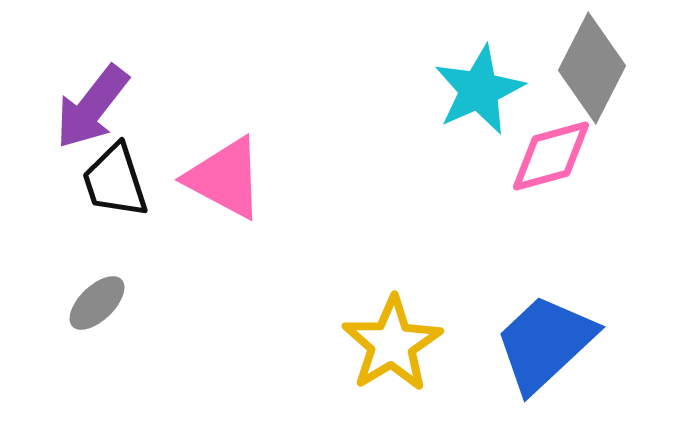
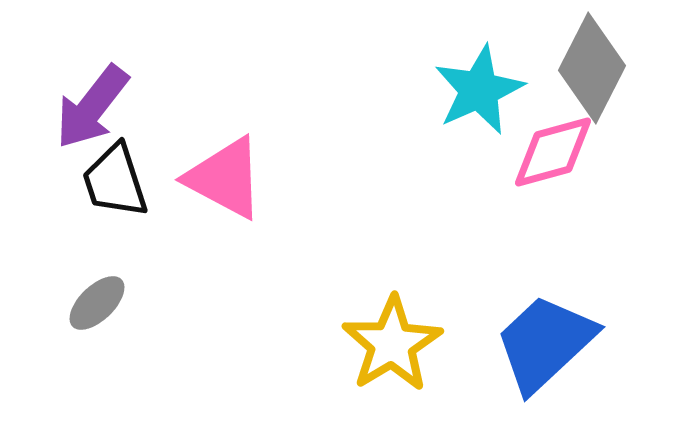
pink diamond: moved 2 px right, 4 px up
